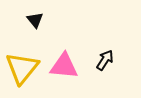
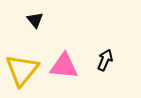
black arrow: rotated 10 degrees counterclockwise
yellow triangle: moved 2 px down
